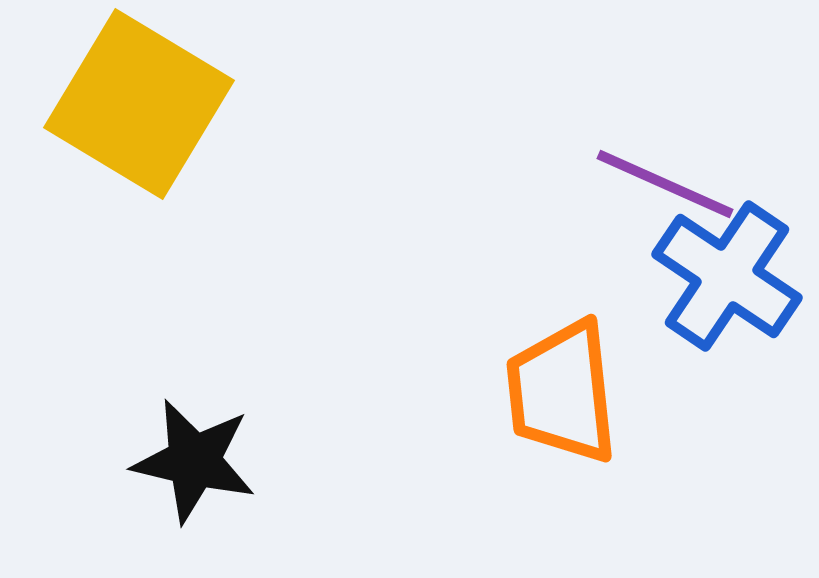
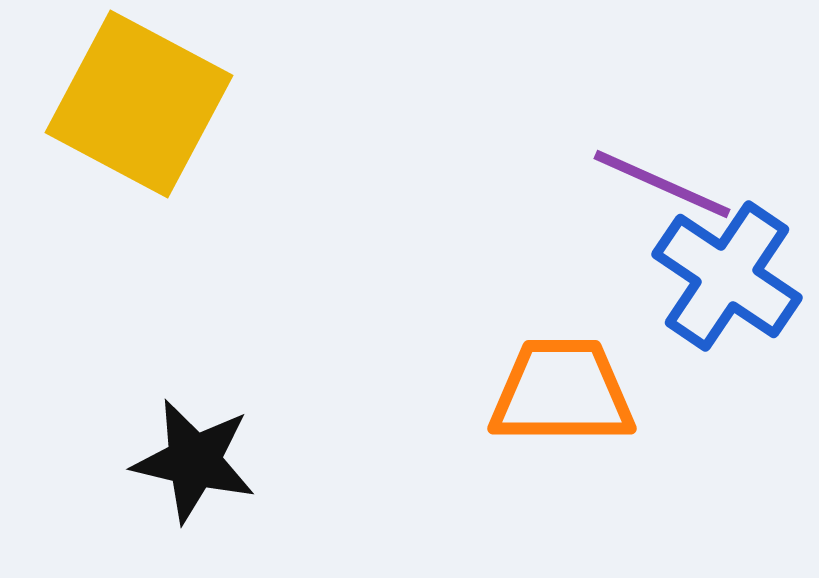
yellow square: rotated 3 degrees counterclockwise
purple line: moved 3 px left
orange trapezoid: rotated 96 degrees clockwise
